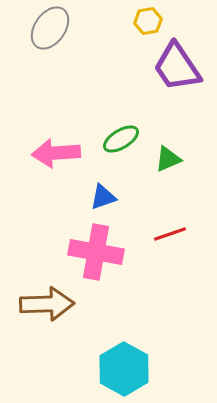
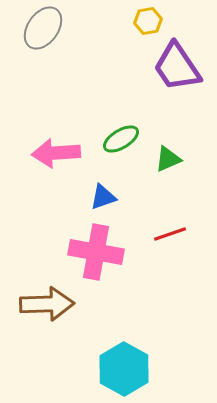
gray ellipse: moved 7 px left
